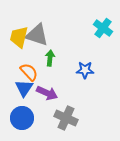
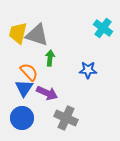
yellow trapezoid: moved 1 px left, 4 px up
blue star: moved 3 px right
